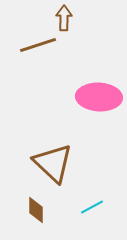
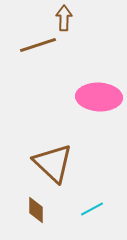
cyan line: moved 2 px down
